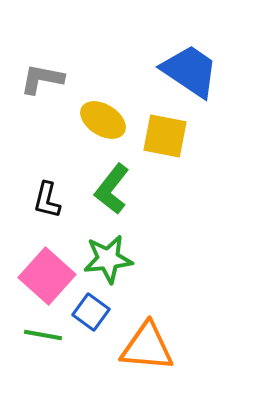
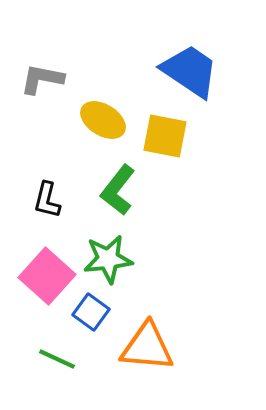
green L-shape: moved 6 px right, 1 px down
green line: moved 14 px right, 24 px down; rotated 15 degrees clockwise
